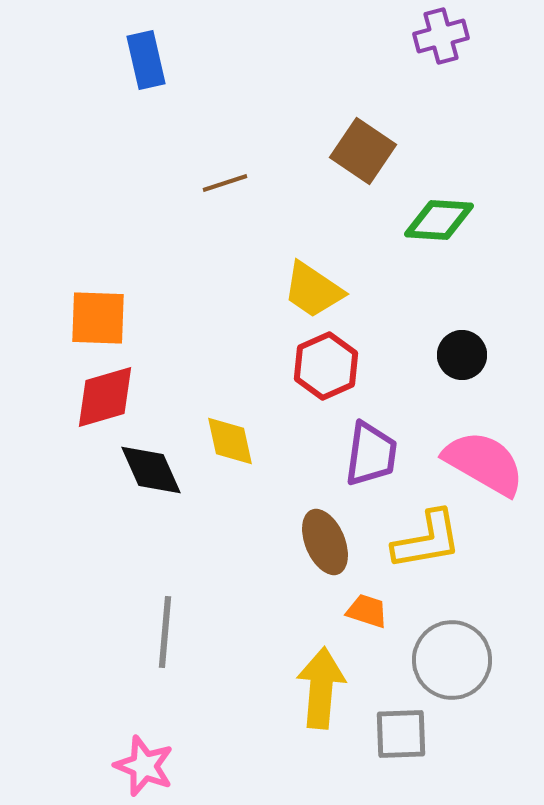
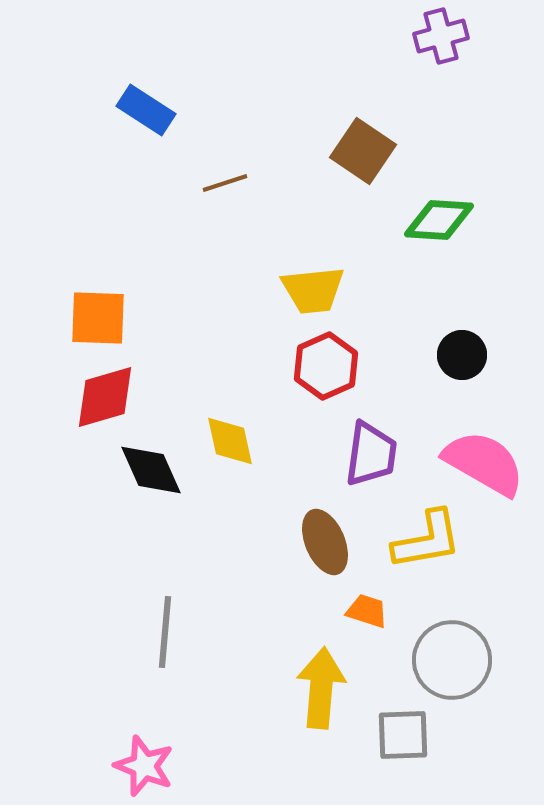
blue rectangle: moved 50 px down; rotated 44 degrees counterclockwise
yellow trapezoid: rotated 40 degrees counterclockwise
gray square: moved 2 px right, 1 px down
